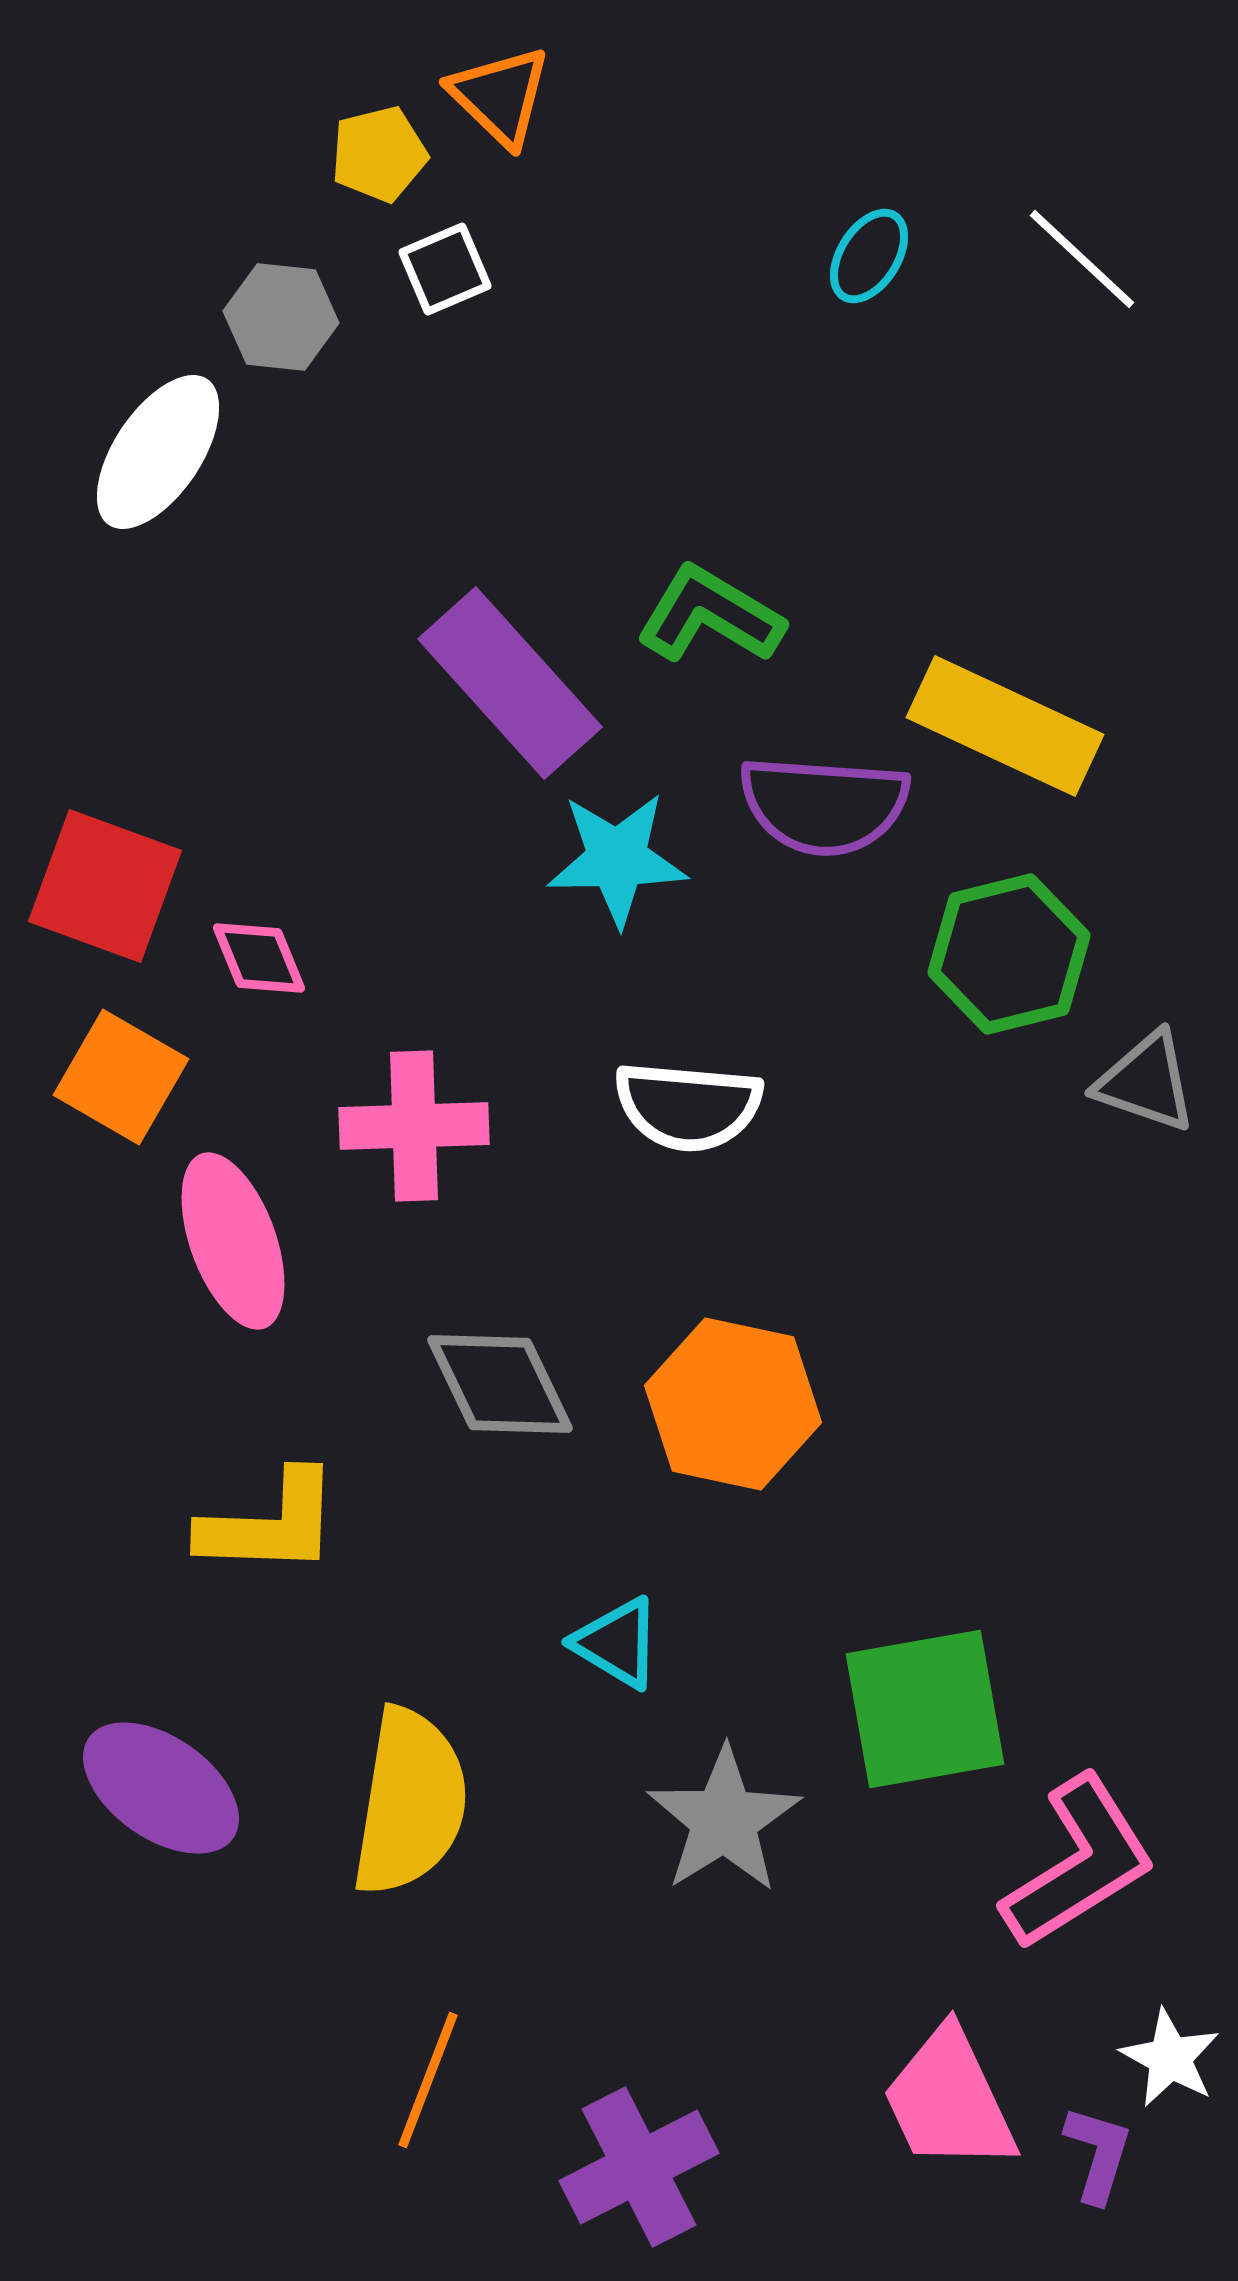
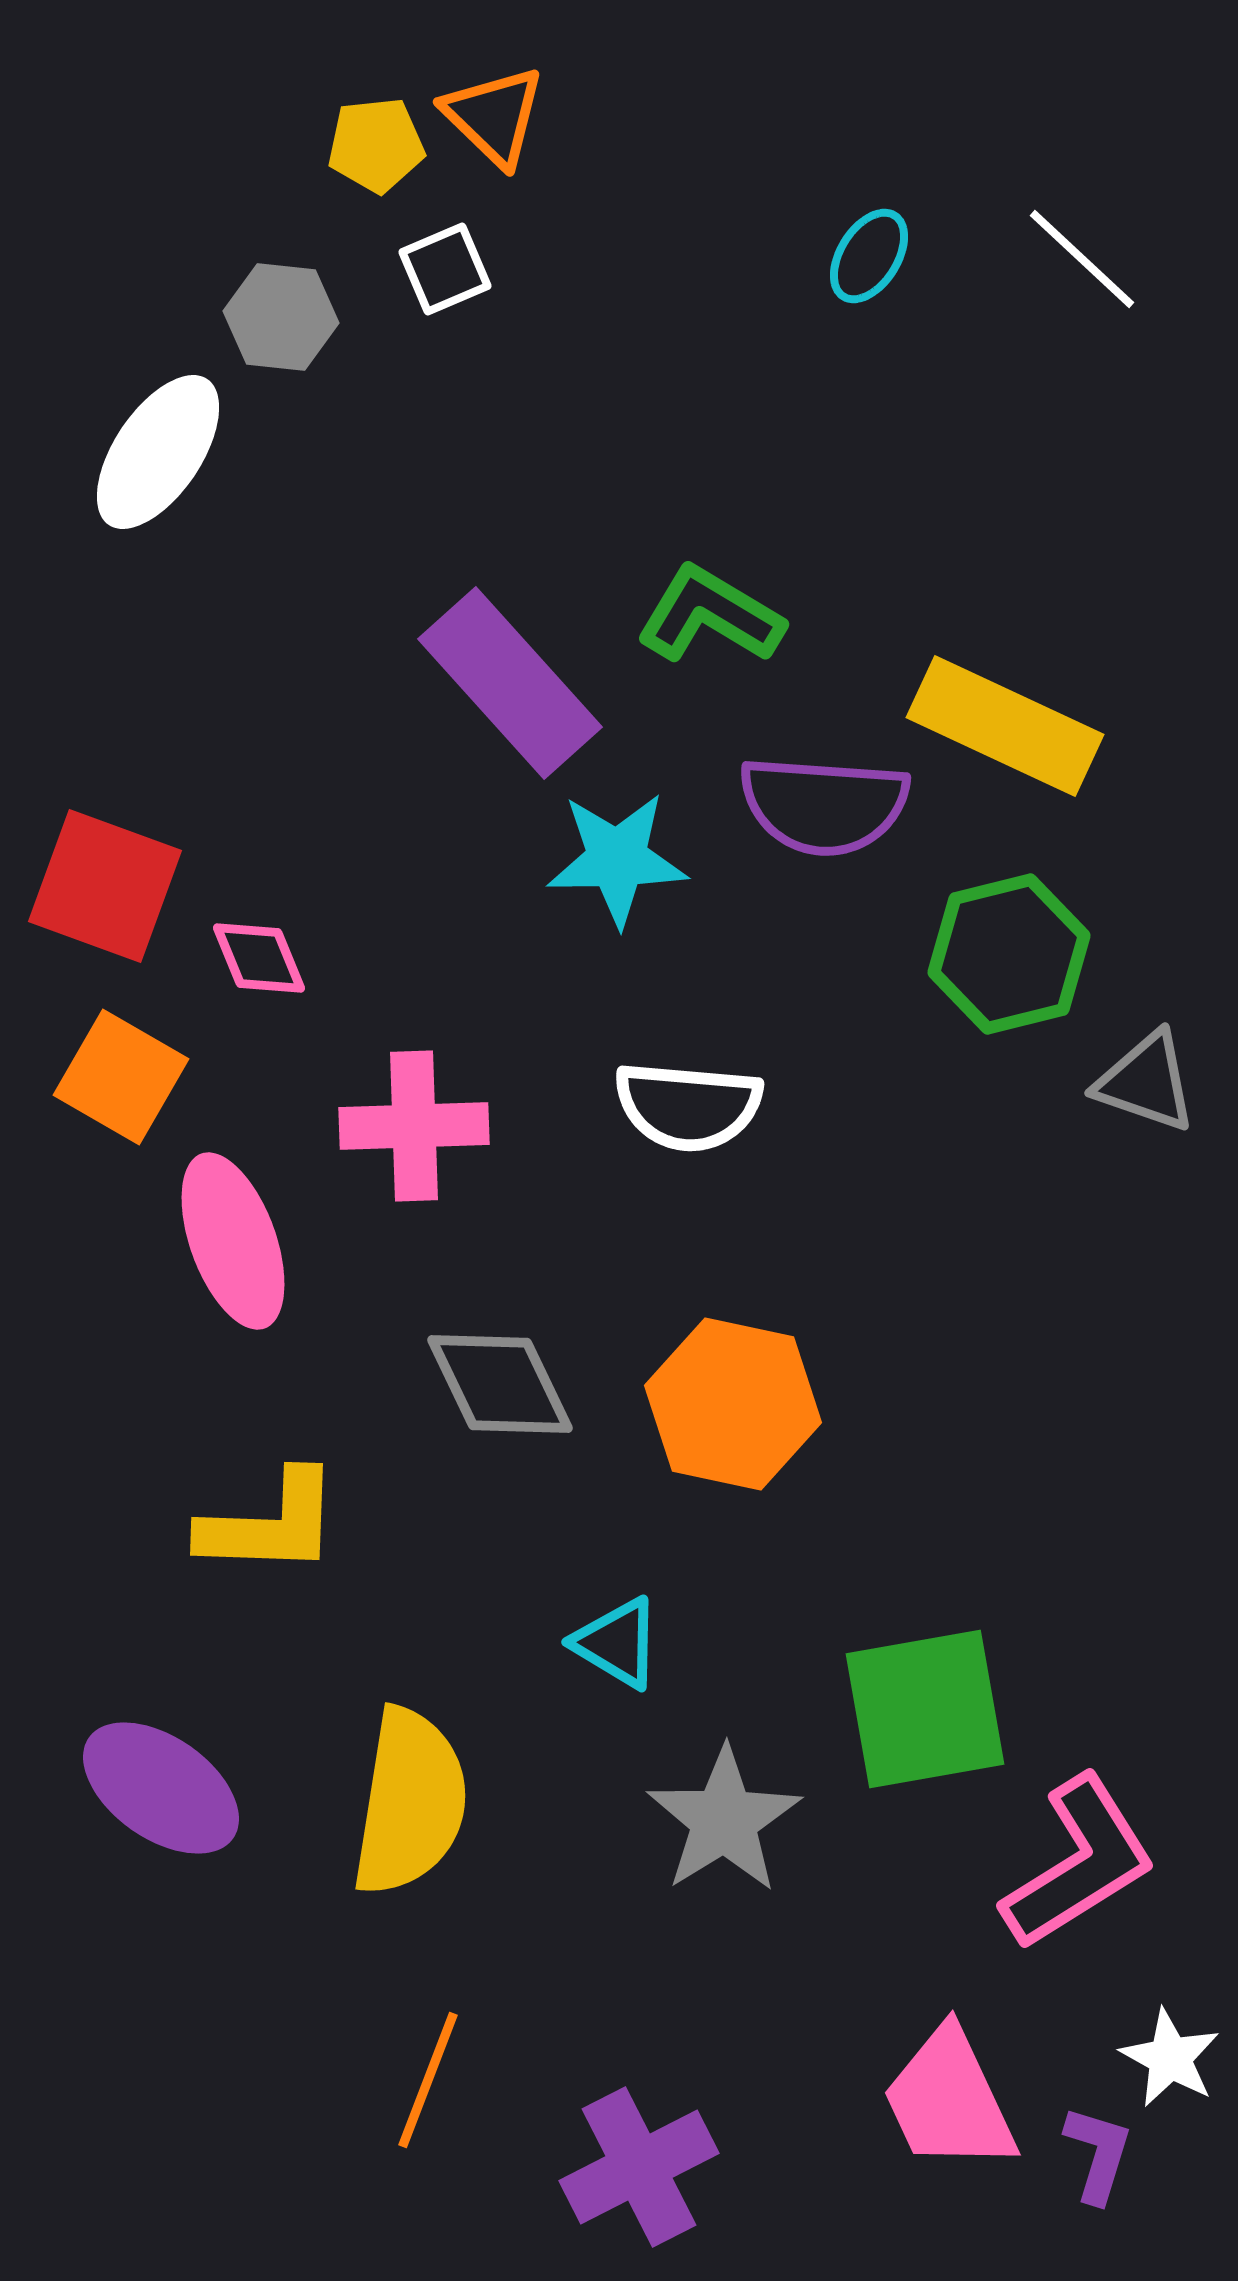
orange triangle: moved 6 px left, 20 px down
yellow pentagon: moved 3 px left, 9 px up; rotated 8 degrees clockwise
